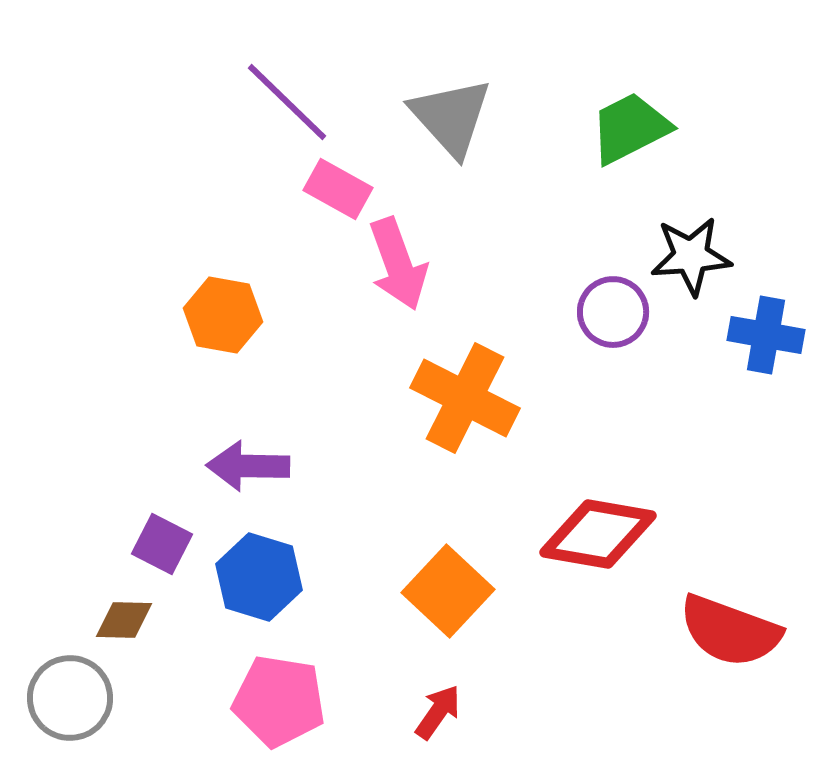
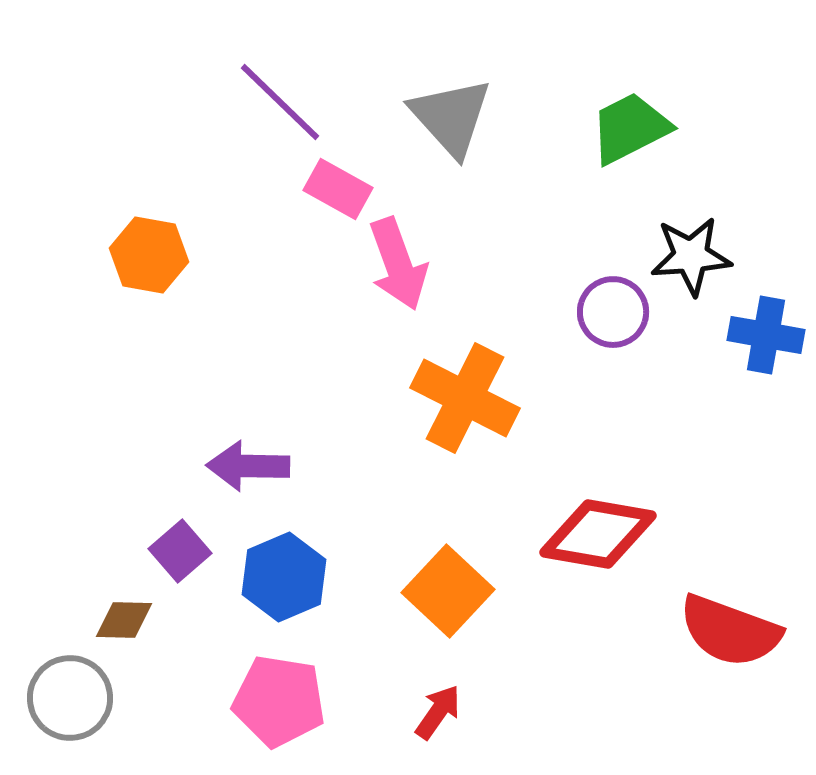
purple line: moved 7 px left
orange hexagon: moved 74 px left, 60 px up
purple square: moved 18 px right, 7 px down; rotated 22 degrees clockwise
blue hexagon: moved 25 px right; rotated 20 degrees clockwise
